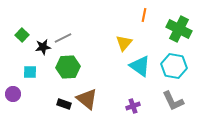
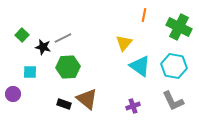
green cross: moved 2 px up
black star: rotated 21 degrees clockwise
